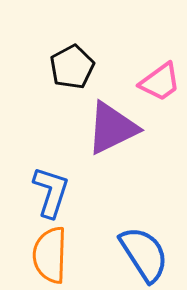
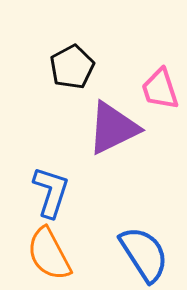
pink trapezoid: moved 7 px down; rotated 108 degrees clockwise
purple triangle: moved 1 px right
orange semicircle: moved 1 px left, 1 px up; rotated 30 degrees counterclockwise
